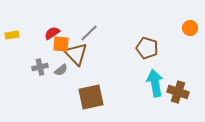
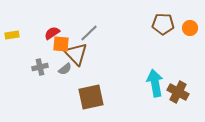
brown pentagon: moved 16 px right, 24 px up; rotated 15 degrees counterclockwise
gray semicircle: moved 4 px right, 1 px up
brown cross: rotated 10 degrees clockwise
